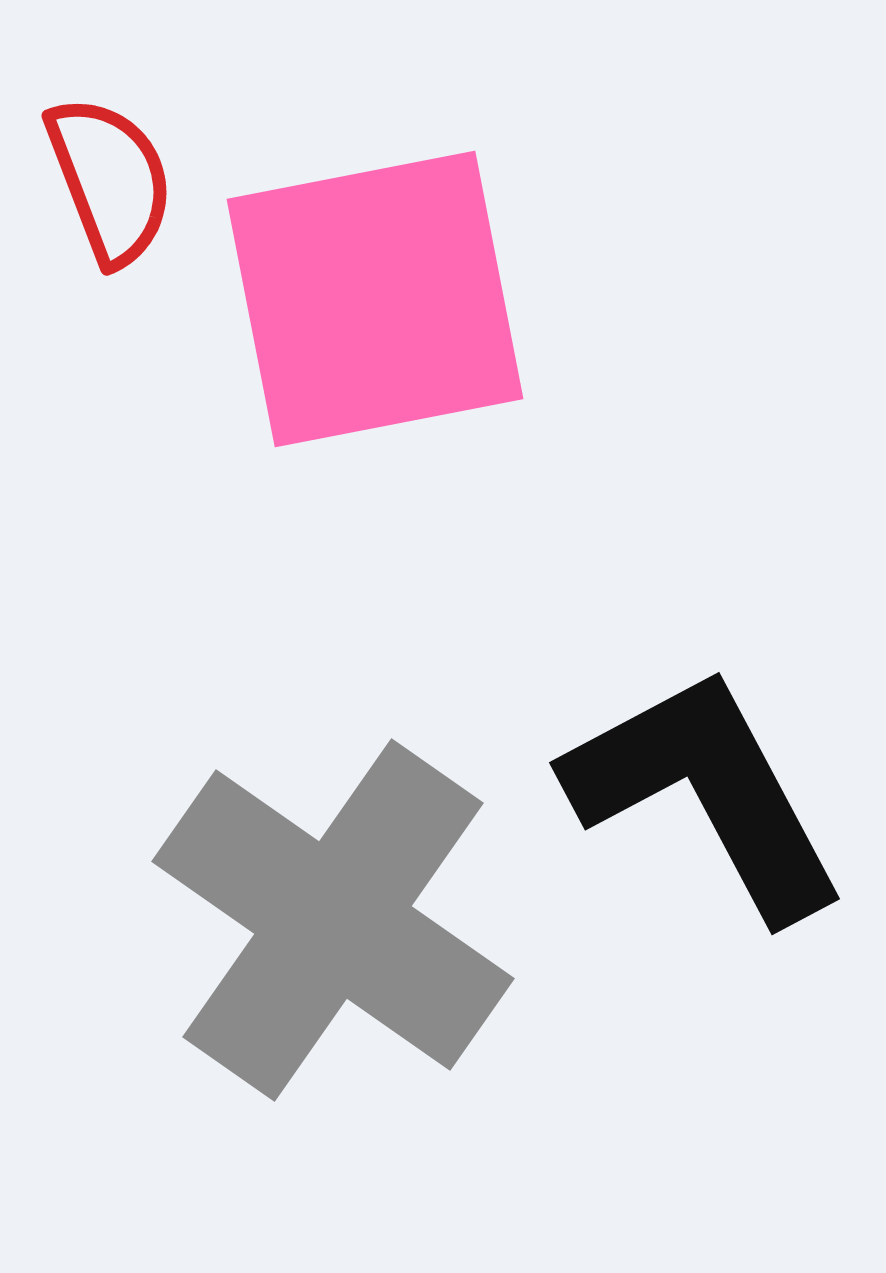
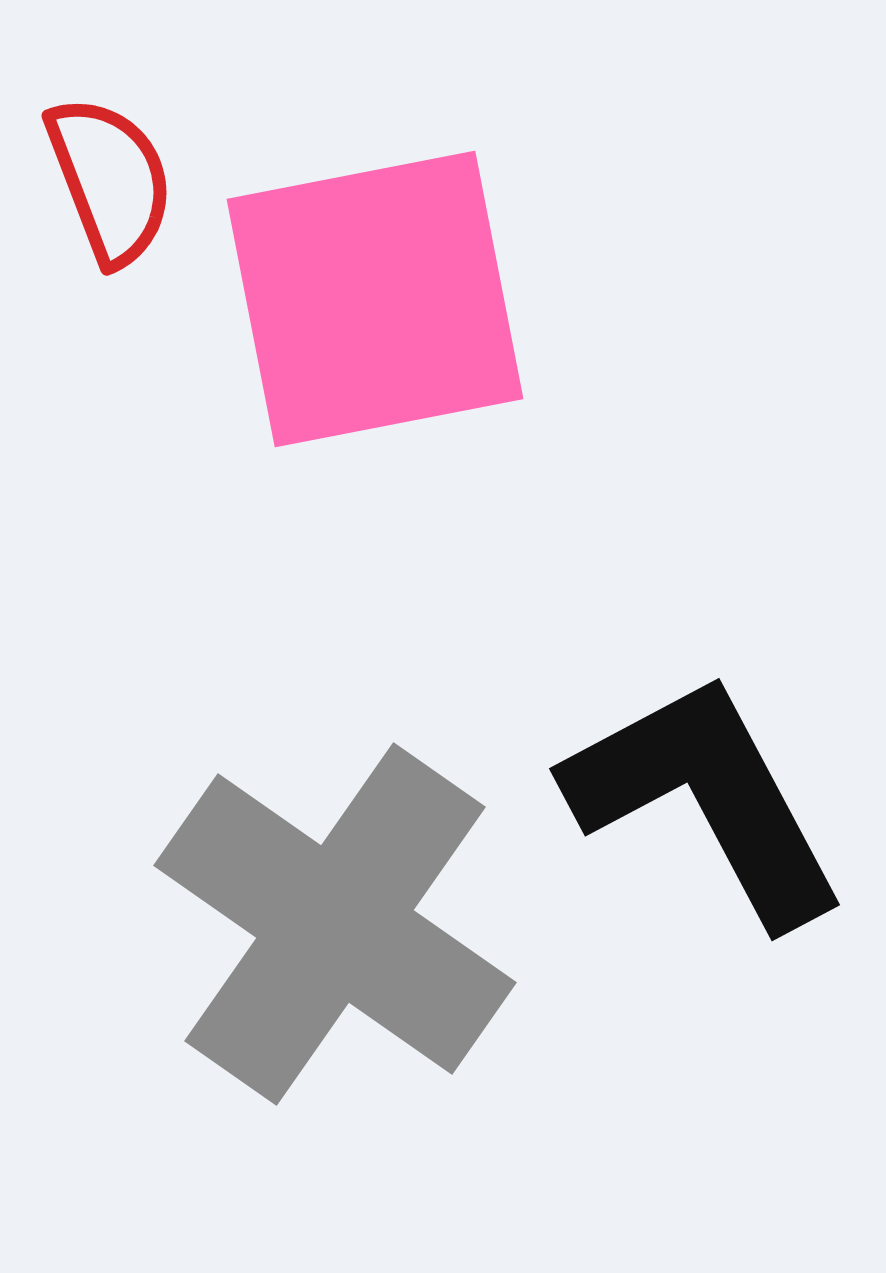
black L-shape: moved 6 px down
gray cross: moved 2 px right, 4 px down
